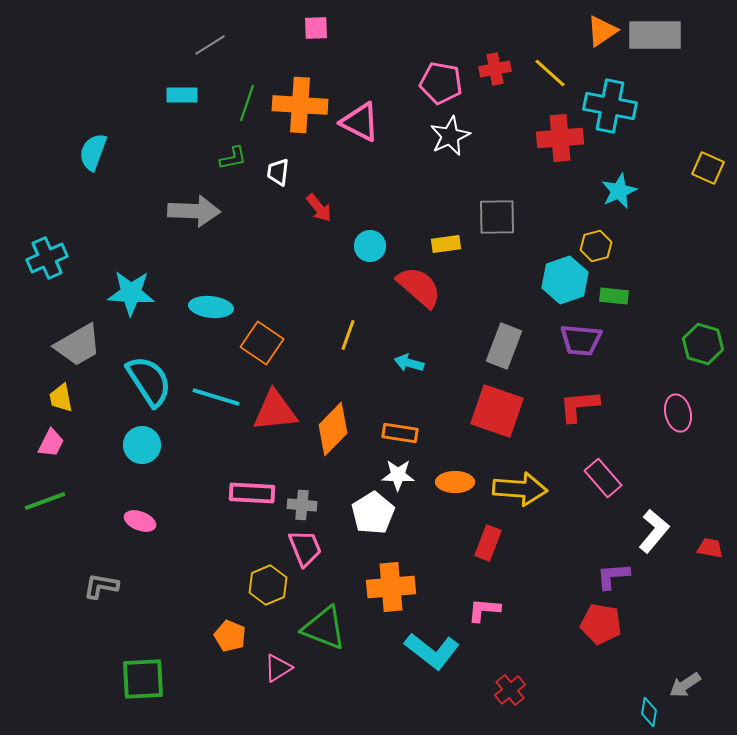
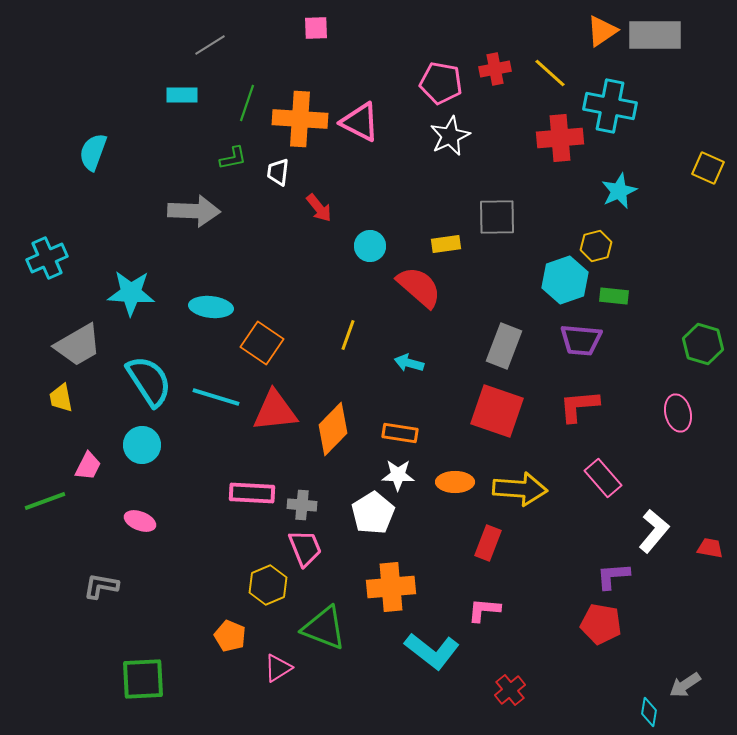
orange cross at (300, 105): moved 14 px down
pink trapezoid at (51, 443): moved 37 px right, 23 px down
